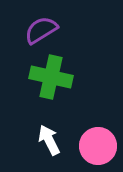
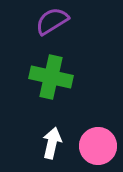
purple semicircle: moved 11 px right, 9 px up
white arrow: moved 3 px right, 3 px down; rotated 40 degrees clockwise
